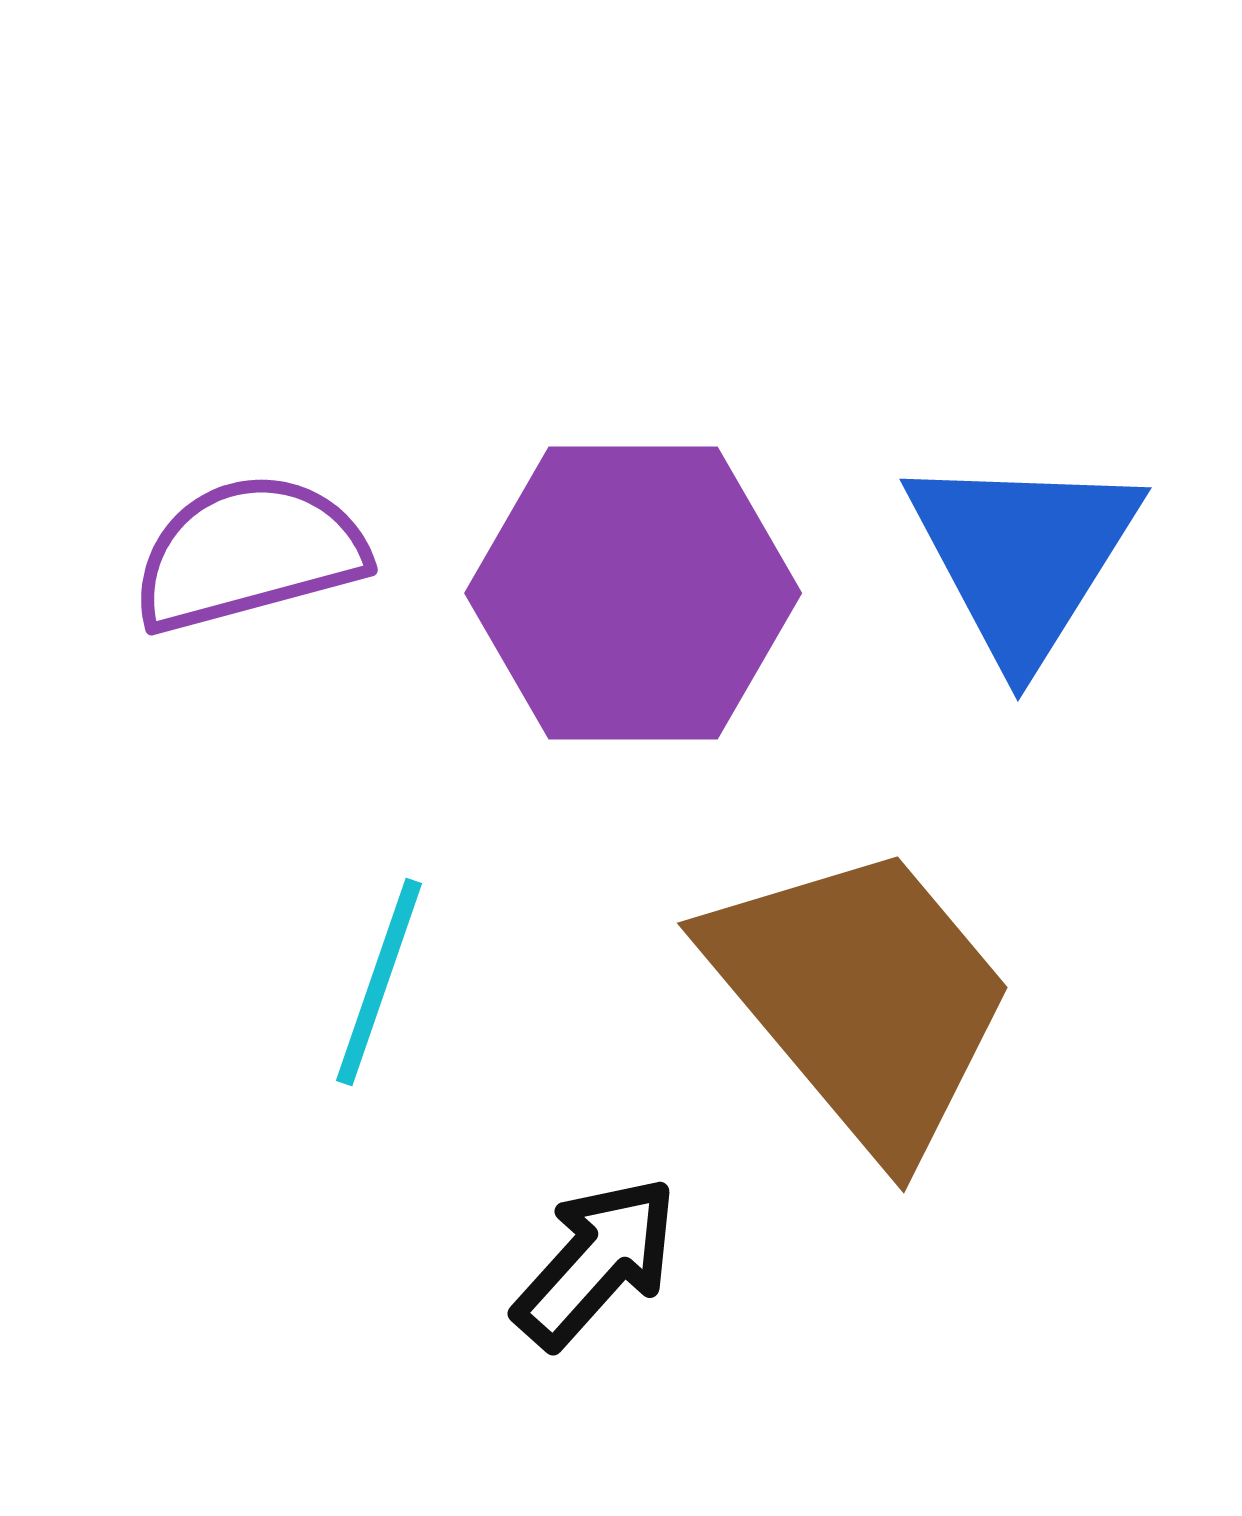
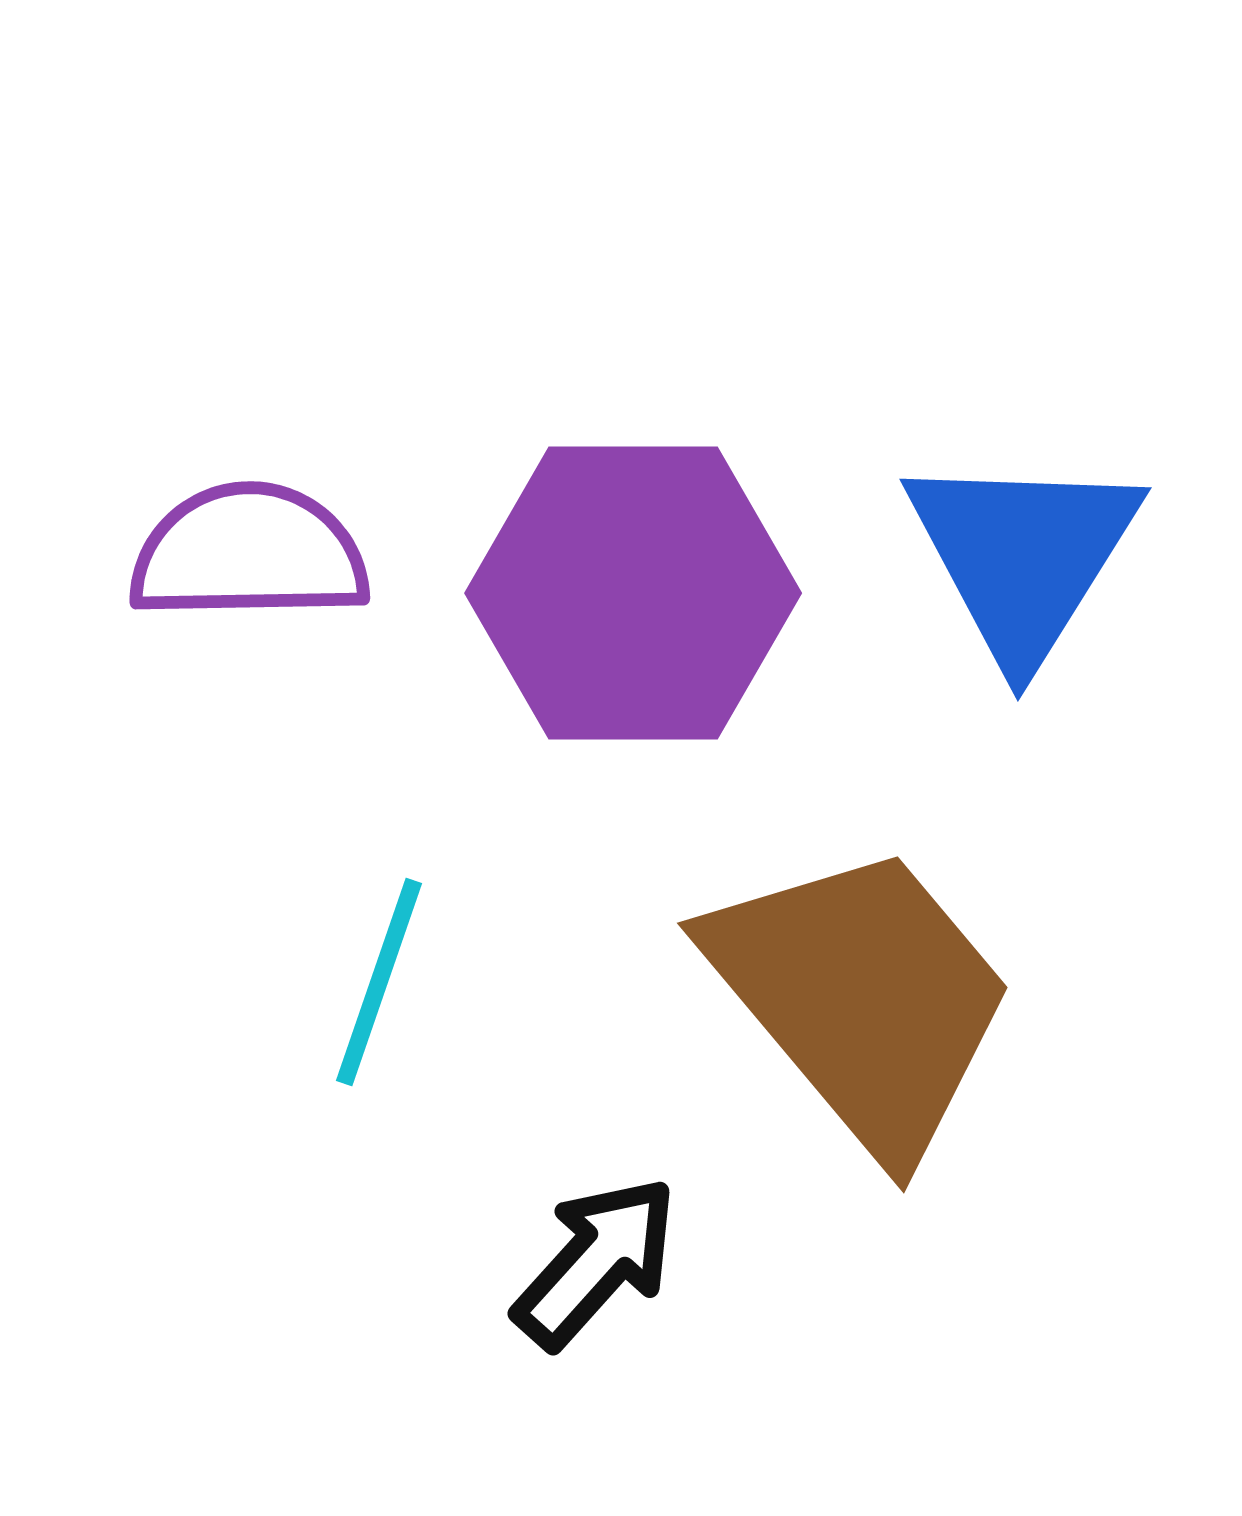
purple semicircle: rotated 14 degrees clockwise
